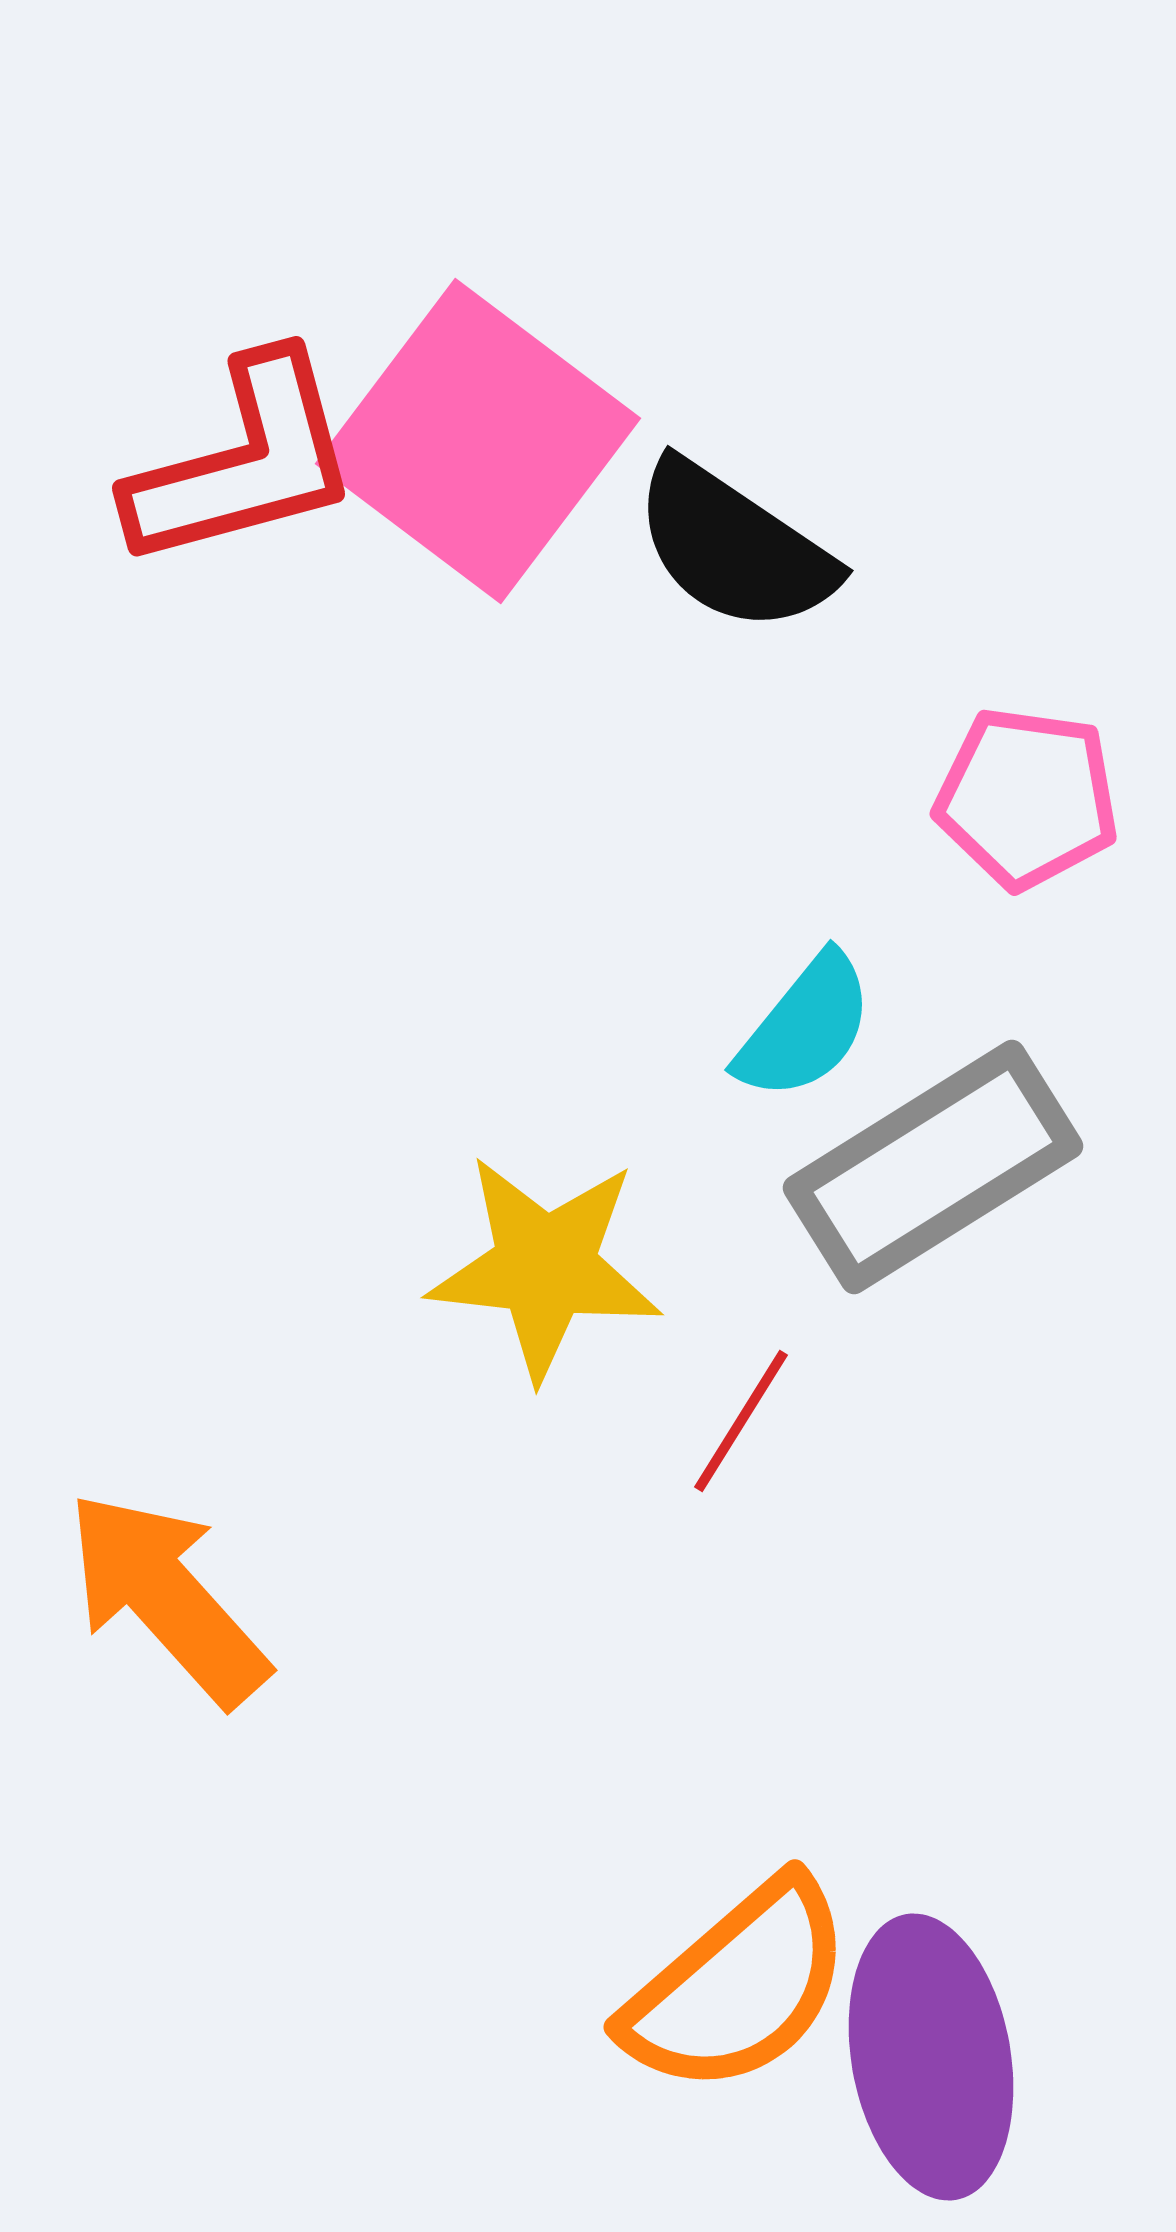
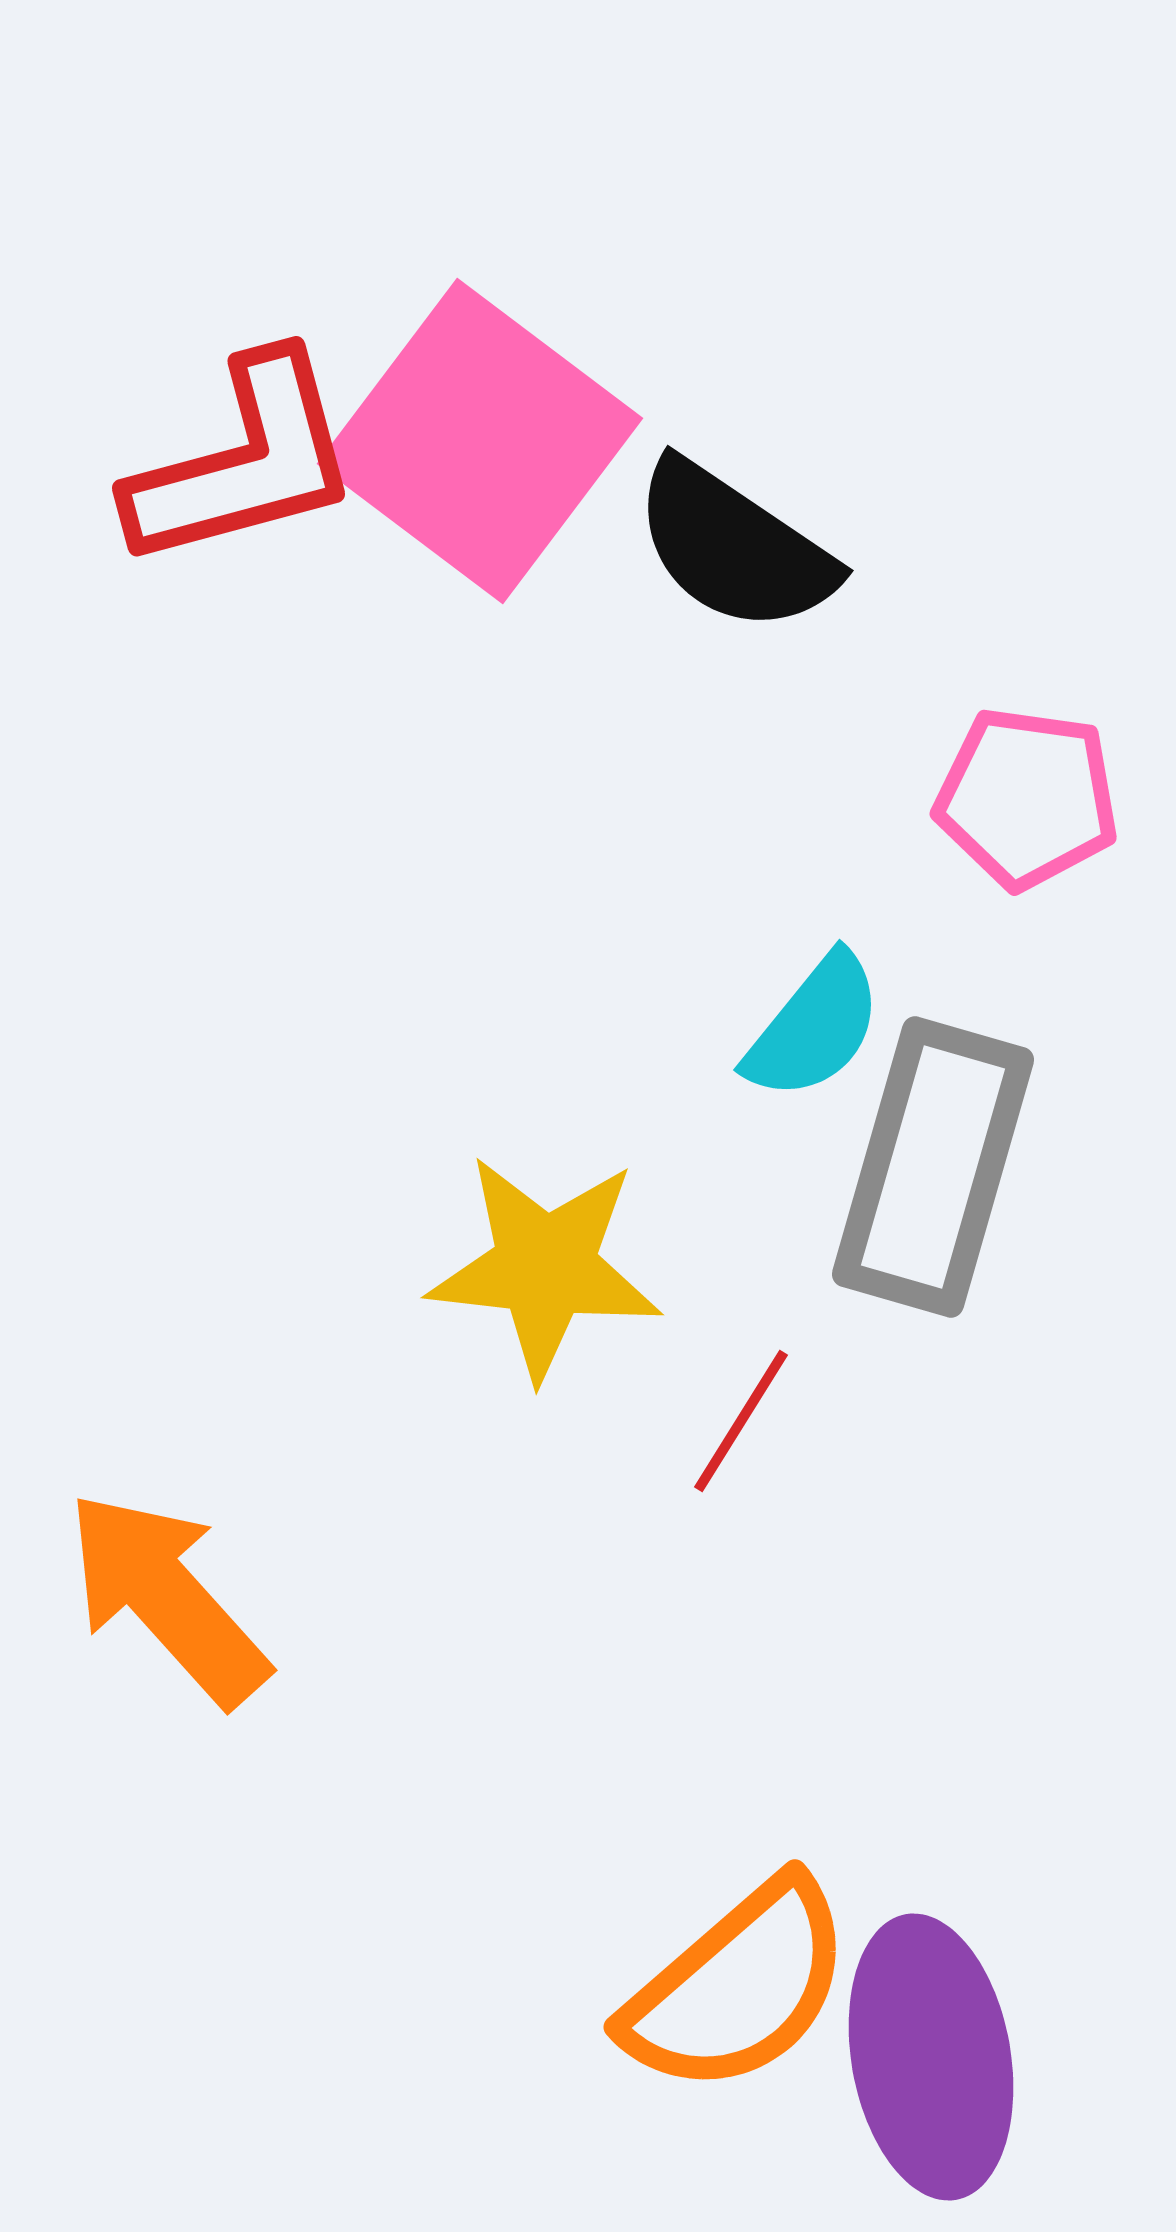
pink square: moved 2 px right
cyan semicircle: moved 9 px right
gray rectangle: rotated 42 degrees counterclockwise
